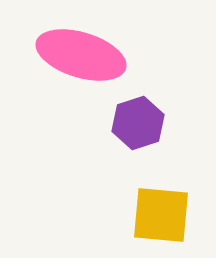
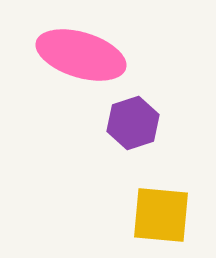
purple hexagon: moved 5 px left
